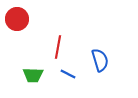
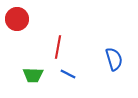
blue semicircle: moved 14 px right, 1 px up
